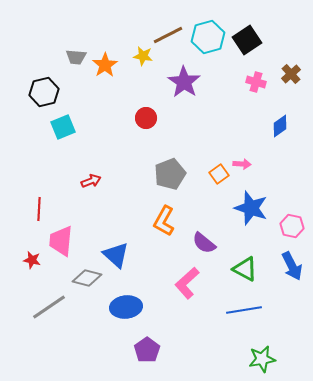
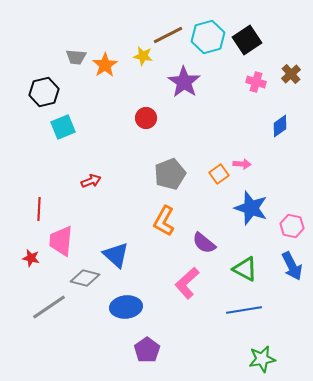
red star: moved 1 px left, 2 px up
gray diamond: moved 2 px left
